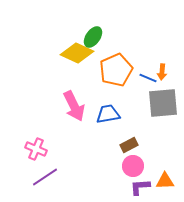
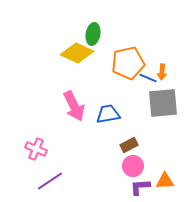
green ellipse: moved 3 px up; rotated 25 degrees counterclockwise
orange pentagon: moved 12 px right, 7 px up; rotated 12 degrees clockwise
purple line: moved 5 px right, 4 px down
